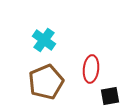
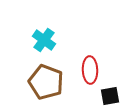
red ellipse: moved 1 px left, 1 px down; rotated 8 degrees counterclockwise
brown pentagon: rotated 28 degrees counterclockwise
